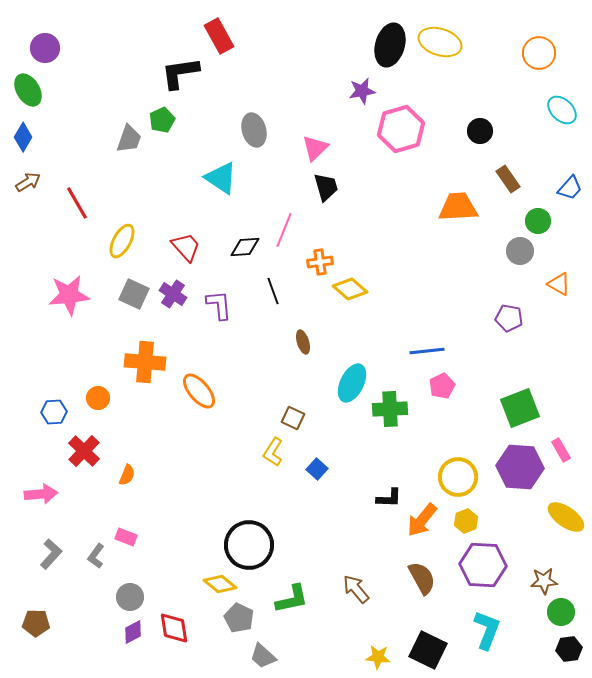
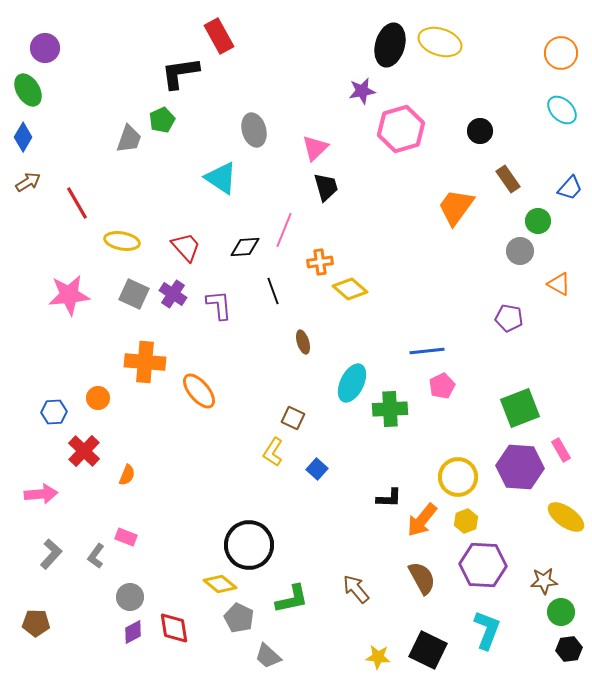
orange circle at (539, 53): moved 22 px right
orange trapezoid at (458, 207): moved 2 px left; rotated 51 degrees counterclockwise
yellow ellipse at (122, 241): rotated 72 degrees clockwise
gray trapezoid at (263, 656): moved 5 px right
